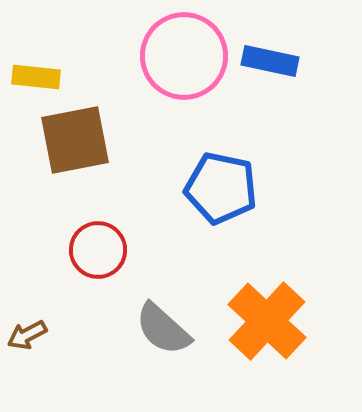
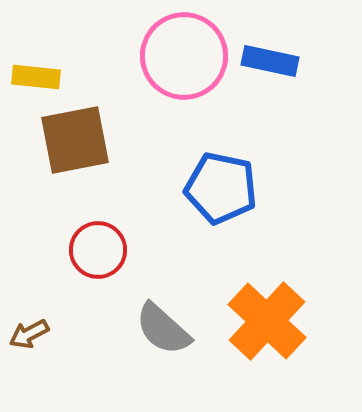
brown arrow: moved 2 px right, 1 px up
